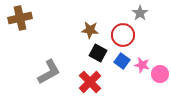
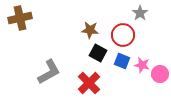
blue square: rotated 14 degrees counterclockwise
red cross: moved 1 px left, 1 px down
